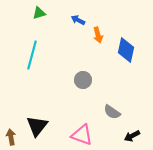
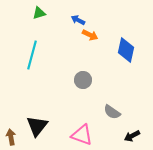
orange arrow: moved 8 px left; rotated 49 degrees counterclockwise
